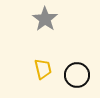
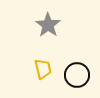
gray star: moved 3 px right, 6 px down
